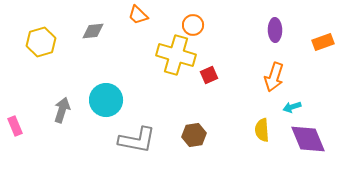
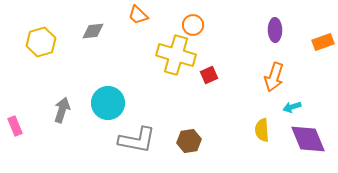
cyan circle: moved 2 px right, 3 px down
brown hexagon: moved 5 px left, 6 px down
